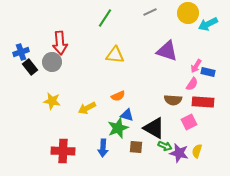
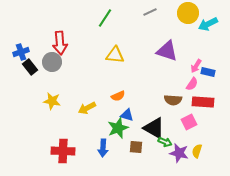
green arrow: moved 4 px up
